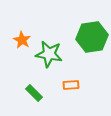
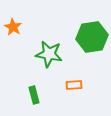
orange star: moved 9 px left, 13 px up
orange rectangle: moved 3 px right
green rectangle: moved 2 px down; rotated 30 degrees clockwise
